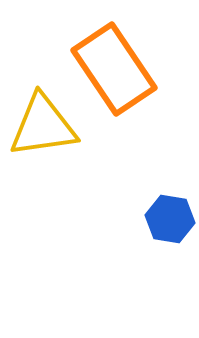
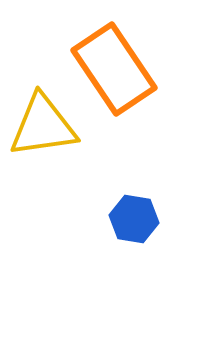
blue hexagon: moved 36 px left
